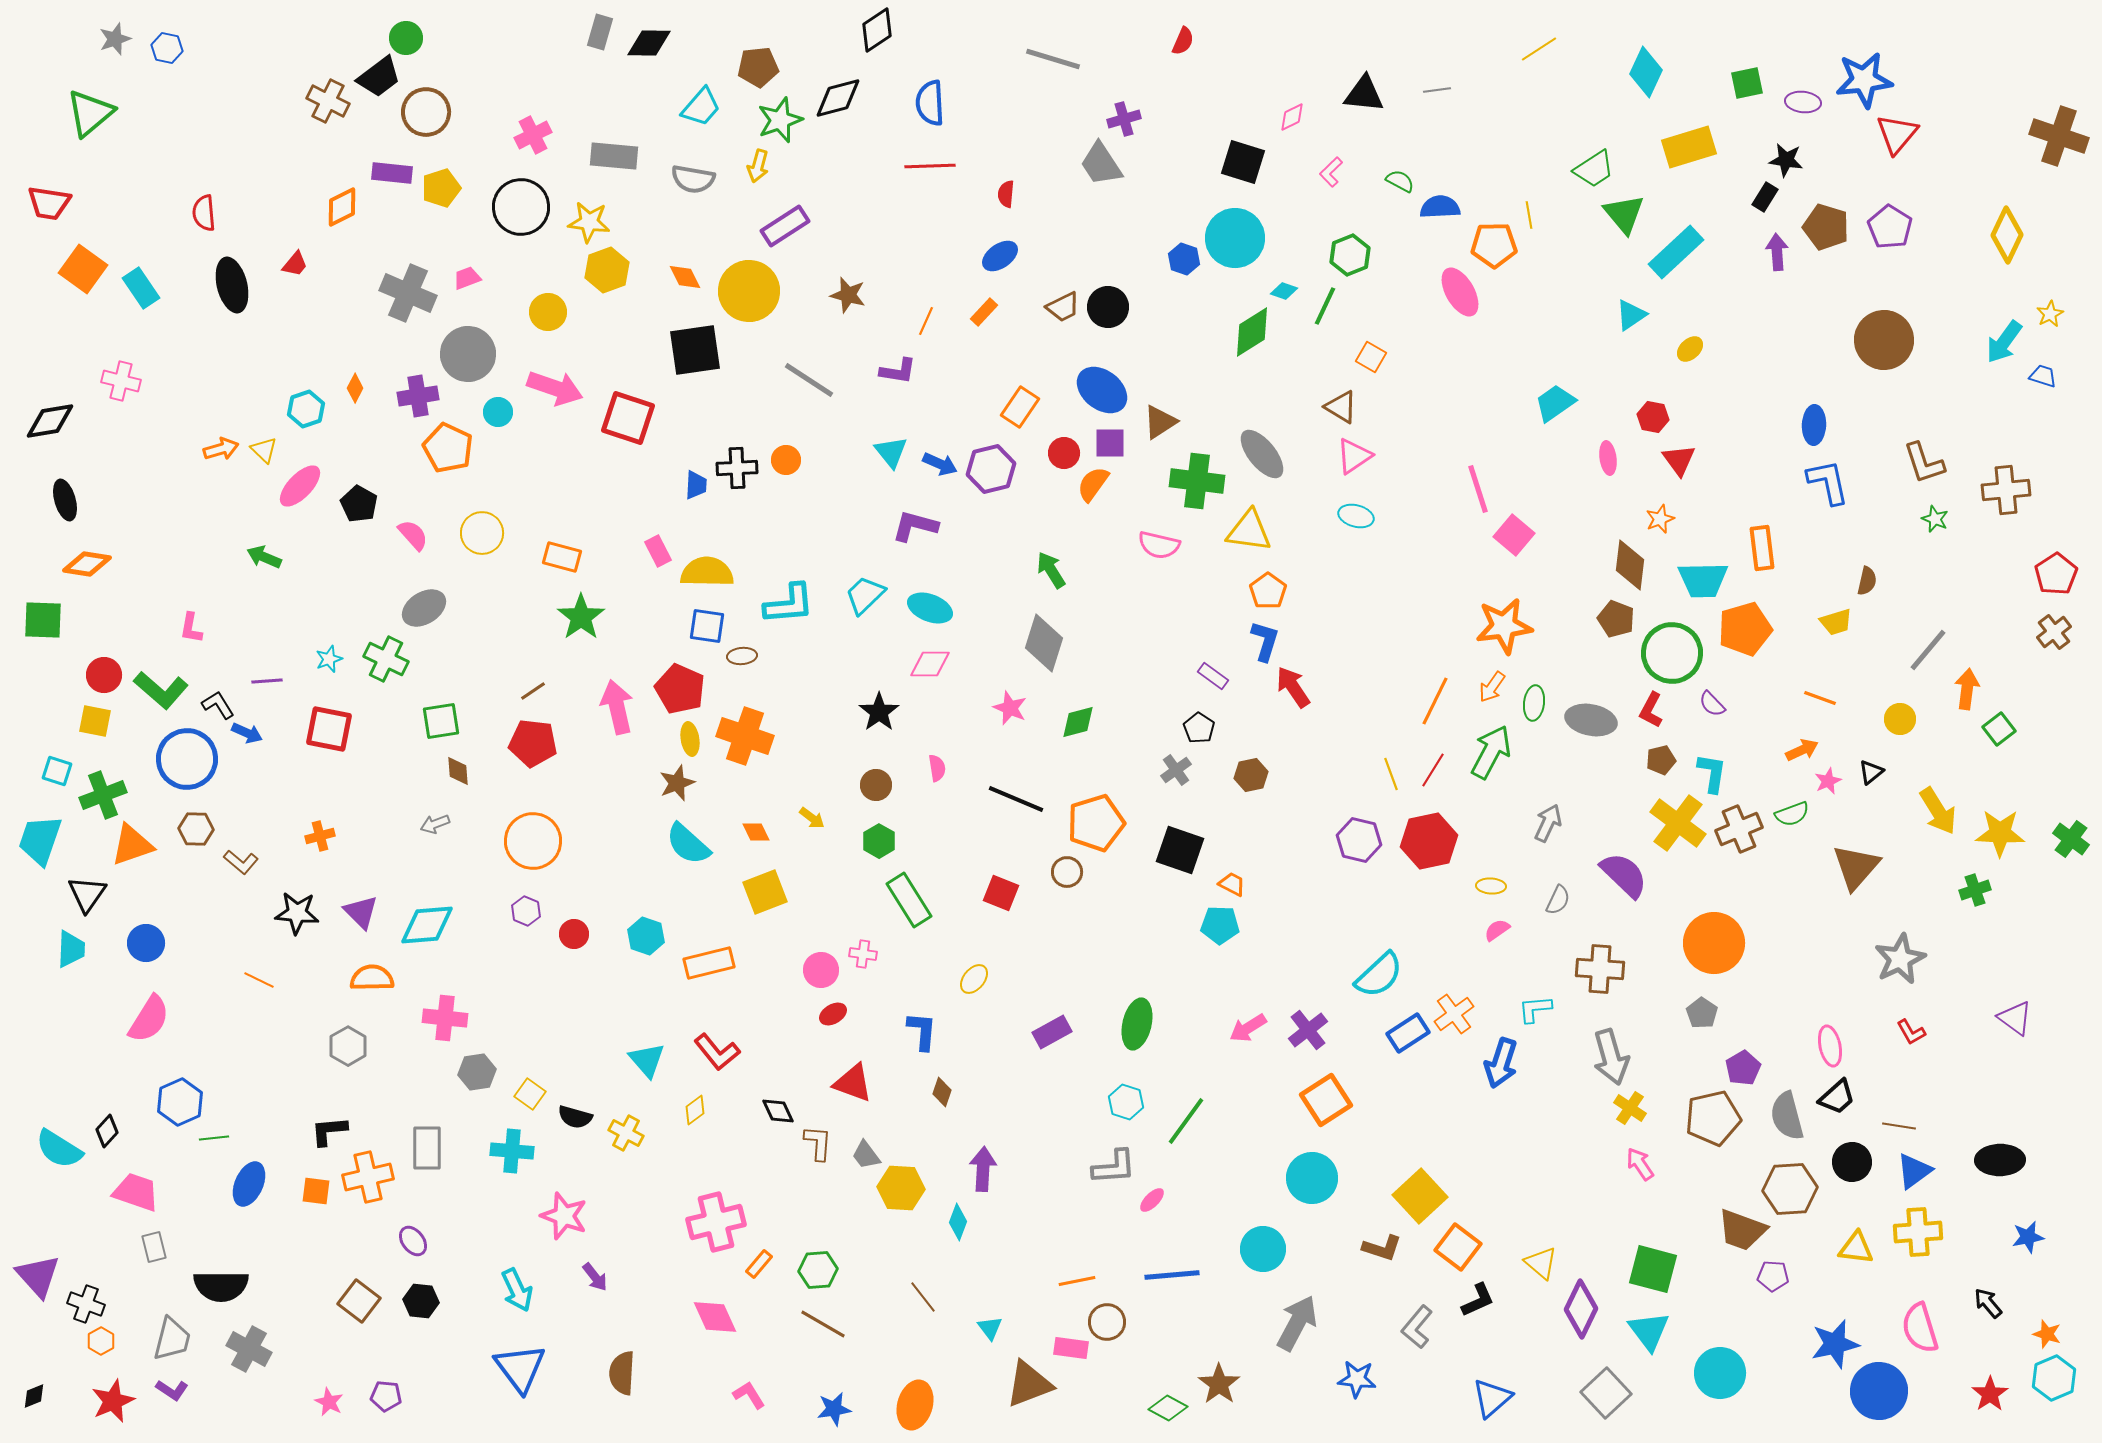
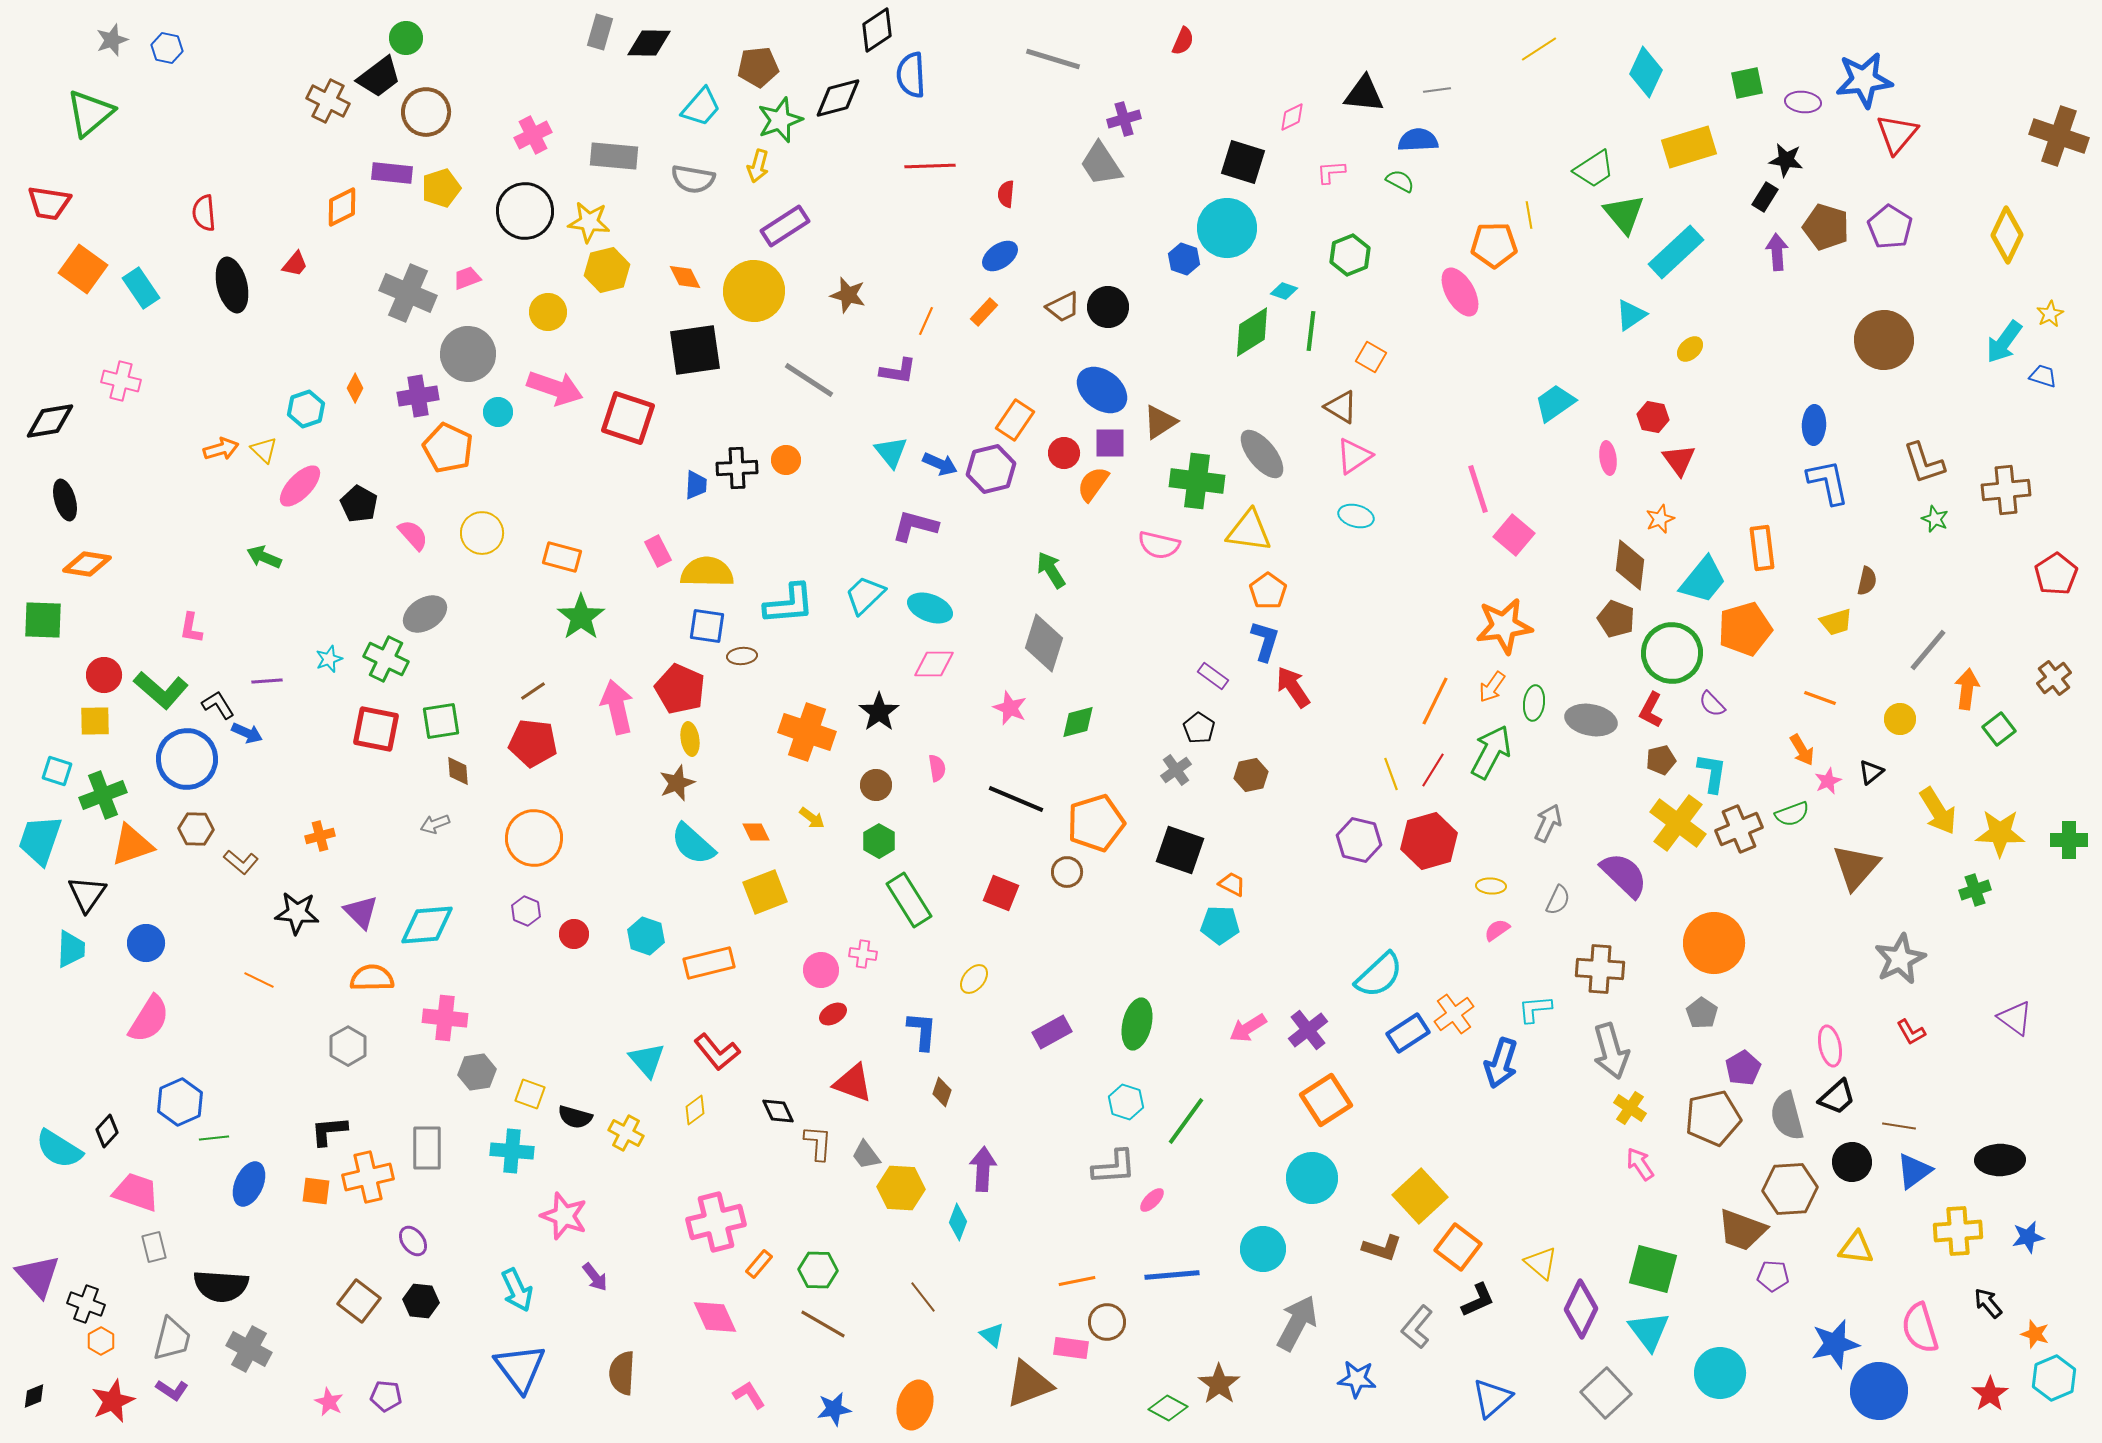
gray star at (115, 39): moved 3 px left, 1 px down
blue semicircle at (930, 103): moved 19 px left, 28 px up
pink L-shape at (1331, 172): rotated 40 degrees clockwise
black circle at (521, 207): moved 4 px right, 4 px down
blue semicircle at (1440, 207): moved 22 px left, 67 px up
cyan circle at (1235, 238): moved 8 px left, 10 px up
yellow hexagon at (607, 270): rotated 6 degrees clockwise
yellow circle at (749, 291): moved 5 px right
green line at (1325, 306): moved 14 px left, 25 px down; rotated 18 degrees counterclockwise
orange rectangle at (1020, 407): moved 5 px left, 13 px down
cyan trapezoid at (1703, 580): rotated 50 degrees counterclockwise
gray ellipse at (424, 608): moved 1 px right, 6 px down
brown cross at (2054, 632): moved 46 px down
pink diamond at (930, 664): moved 4 px right
yellow square at (95, 721): rotated 12 degrees counterclockwise
red square at (329, 729): moved 47 px right
orange cross at (745, 736): moved 62 px right, 4 px up
orange arrow at (1802, 750): rotated 84 degrees clockwise
green cross at (2071, 839): moved 2 px left, 1 px down; rotated 36 degrees counterclockwise
orange circle at (533, 841): moved 1 px right, 3 px up
red hexagon at (1429, 841): rotated 4 degrees counterclockwise
cyan semicircle at (688, 844): moved 5 px right
gray arrow at (1611, 1057): moved 6 px up
yellow square at (530, 1094): rotated 16 degrees counterclockwise
yellow cross at (1918, 1232): moved 40 px right, 1 px up
green hexagon at (818, 1270): rotated 6 degrees clockwise
black semicircle at (221, 1286): rotated 4 degrees clockwise
cyan triangle at (990, 1328): moved 2 px right, 7 px down; rotated 12 degrees counterclockwise
orange star at (2047, 1334): moved 12 px left
